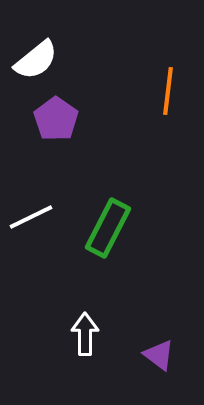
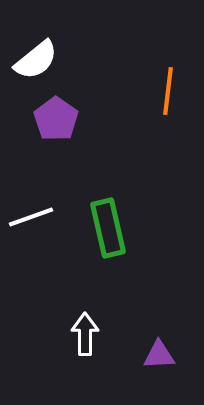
white line: rotated 6 degrees clockwise
green rectangle: rotated 40 degrees counterclockwise
purple triangle: rotated 40 degrees counterclockwise
